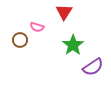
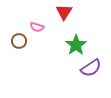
brown circle: moved 1 px left, 1 px down
green star: moved 3 px right
purple semicircle: moved 2 px left, 1 px down
